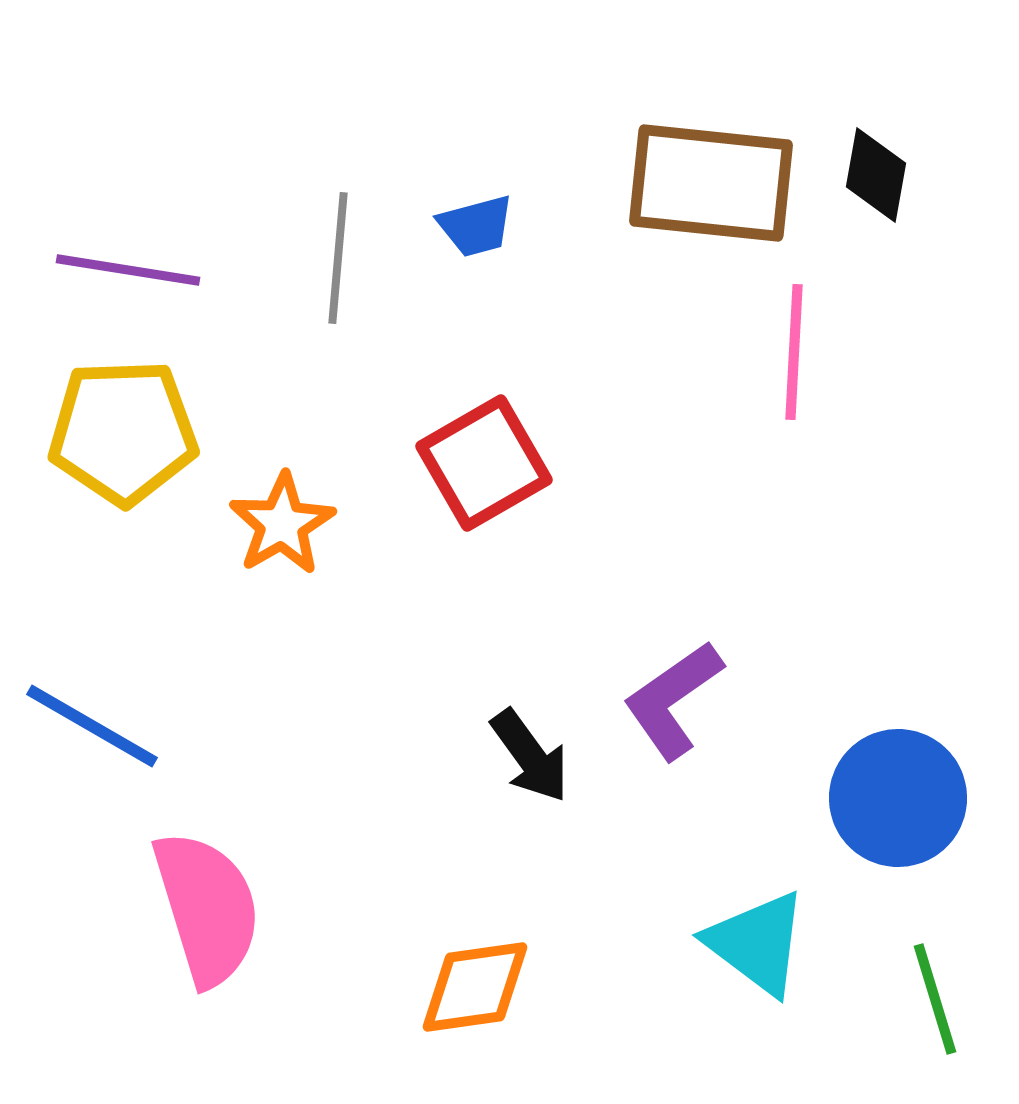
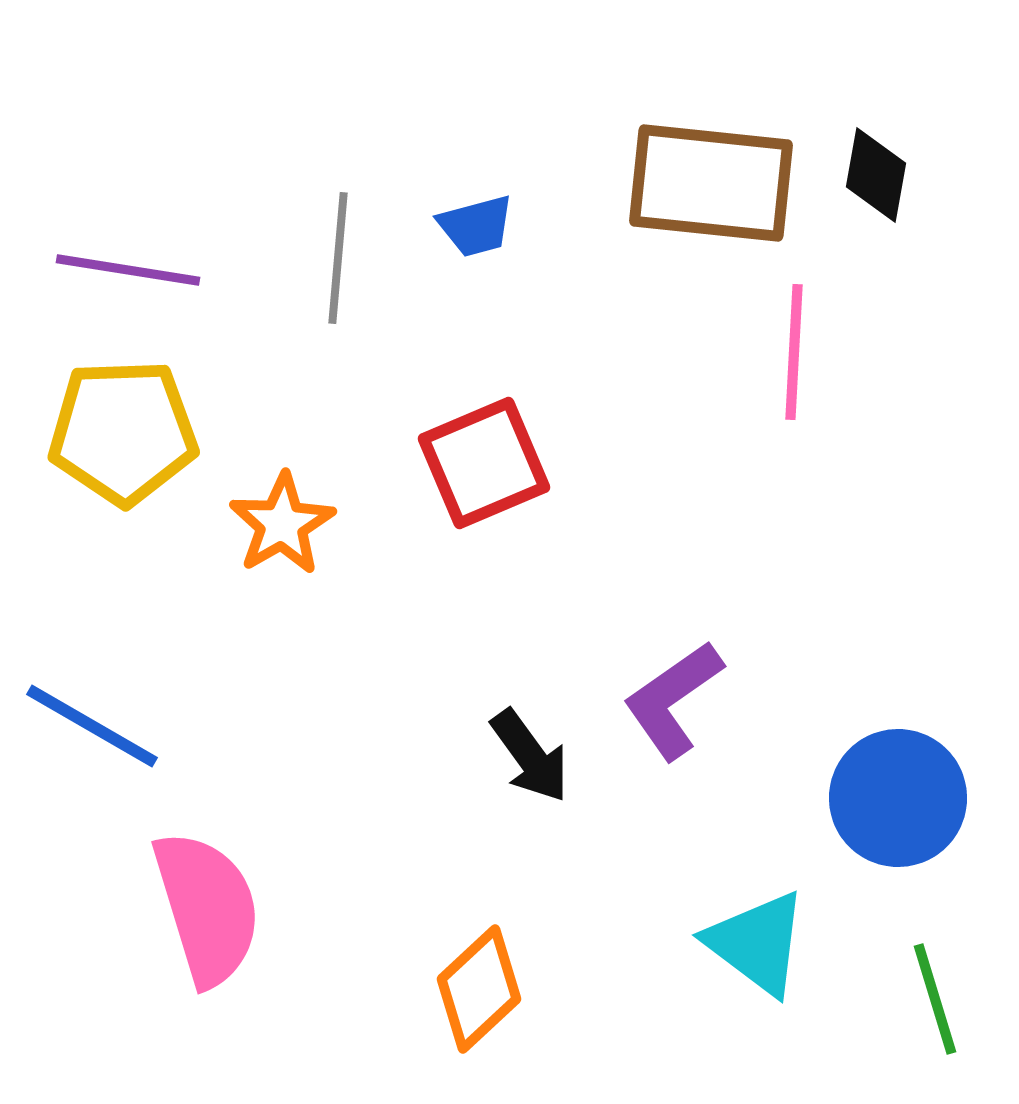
red square: rotated 7 degrees clockwise
orange diamond: moved 4 px right, 2 px down; rotated 35 degrees counterclockwise
